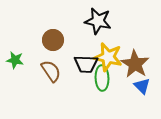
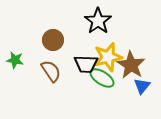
black star: rotated 24 degrees clockwise
yellow star: rotated 28 degrees counterclockwise
brown star: moved 4 px left, 1 px down
green ellipse: rotated 55 degrees counterclockwise
blue triangle: rotated 24 degrees clockwise
